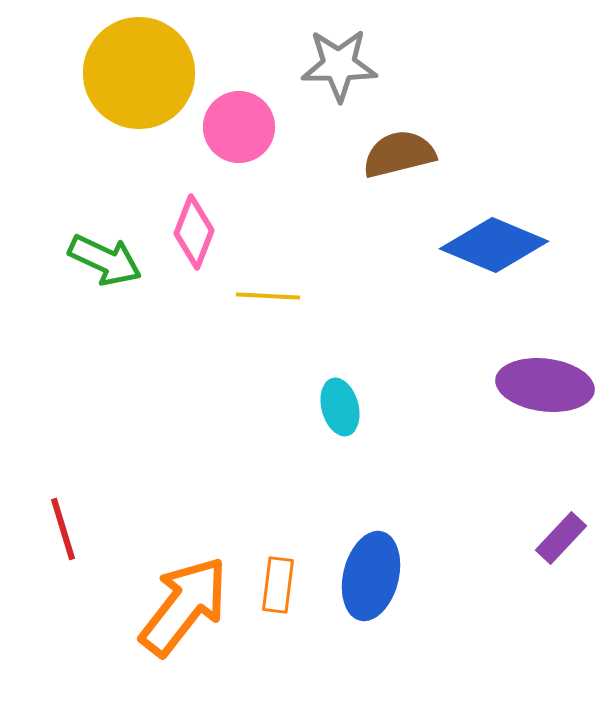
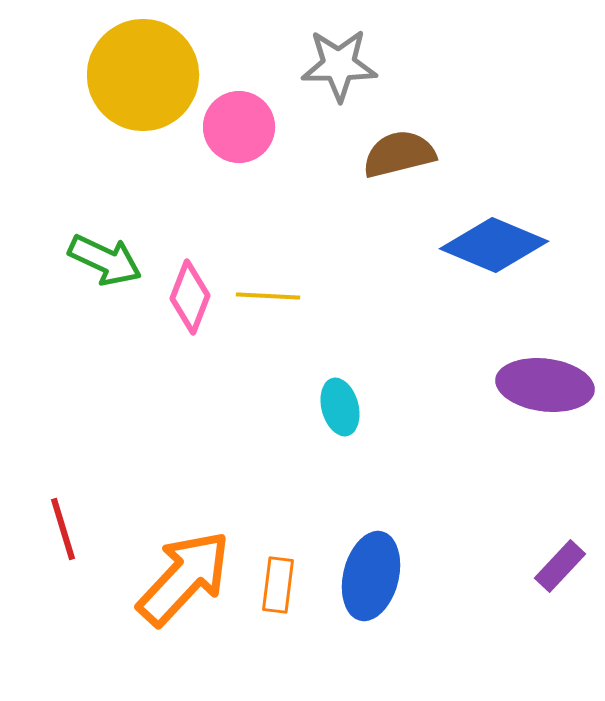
yellow circle: moved 4 px right, 2 px down
pink diamond: moved 4 px left, 65 px down
purple rectangle: moved 1 px left, 28 px down
orange arrow: moved 28 px up; rotated 5 degrees clockwise
